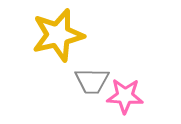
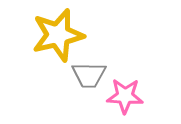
gray trapezoid: moved 3 px left, 6 px up
